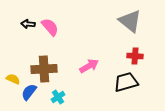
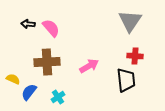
gray triangle: rotated 25 degrees clockwise
pink semicircle: moved 1 px right, 1 px down
brown cross: moved 3 px right, 7 px up
black trapezoid: moved 2 px up; rotated 100 degrees clockwise
